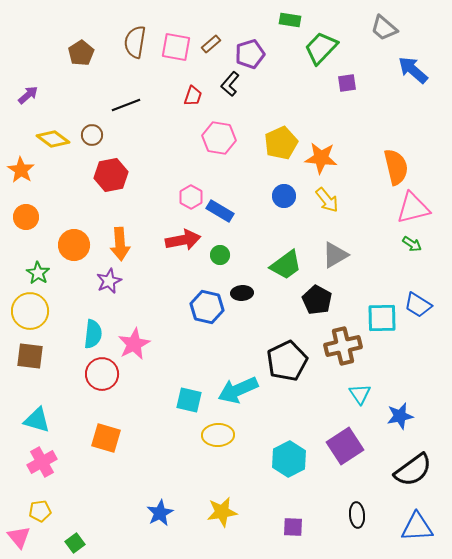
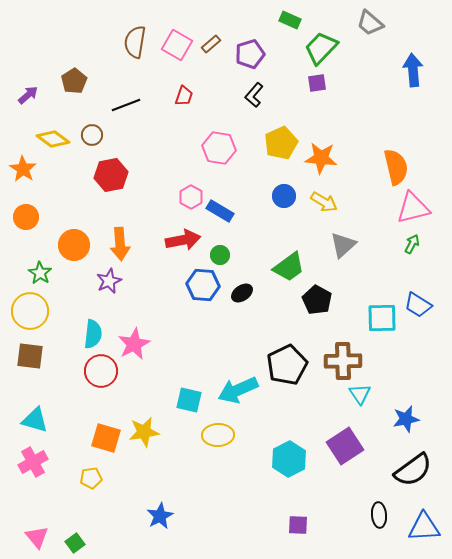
green rectangle at (290, 20): rotated 15 degrees clockwise
gray trapezoid at (384, 28): moved 14 px left, 5 px up
pink square at (176, 47): moved 1 px right, 2 px up; rotated 20 degrees clockwise
brown pentagon at (81, 53): moved 7 px left, 28 px down
blue arrow at (413, 70): rotated 44 degrees clockwise
purple square at (347, 83): moved 30 px left
black L-shape at (230, 84): moved 24 px right, 11 px down
red trapezoid at (193, 96): moved 9 px left
pink hexagon at (219, 138): moved 10 px down
orange star at (21, 170): moved 2 px right, 1 px up
yellow arrow at (327, 200): moved 3 px left, 2 px down; rotated 20 degrees counterclockwise
green arrow at (412, 244): rotated 96 degrees counterclockwise
gray triangle at (335, 255): moved 8 px right, 10 px up; rotated 12 degrees counterclockwise
green trapezoid at (286, 265): moved 3 px right, 2 px down
green star at (38, 273): moved 2 px right
black ellipse at (242, 293): rotated 30 degrees counterclockwise
blue hexagon at (207, 307): moved 4 px left, 22 px up; rotated 8 degrees counterclockwise
brown cross at (343, 346): moved 15 px down; rotated 12 degrees clockwise
black pentagon at (287, 361): moved 4 px down
red circle at (102, 374): moved 1 px left, 3 px up
blue star at (400, 416): moved 6 px right, 3 px down
cyan triangle at (37, 420): moved 2 px left
pink cross at (42, 462): moved 9 px left
yellow pentagon at (40, 511): moved 51 px right, 33 px up
yellow star at (222, 512): moved 78 px left, 80 px up
blue star at (160, 513): moved 3 px down
black ellipse at (357, 515): moved 22 px right
purple square at (293, 527): moved 5 px right, 2 px up
blue triangle at (417, 527): moved 7 px right
pink triangle at (19, 537): moved 18 px right
